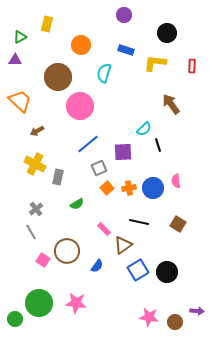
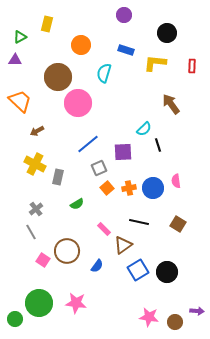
pink circle at (80, 106): moved 2 px left, 3 px up
